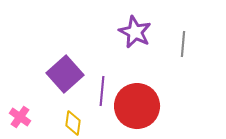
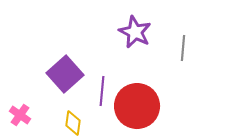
gray line: moved 4 px down
pink cross: moved 2 px up
